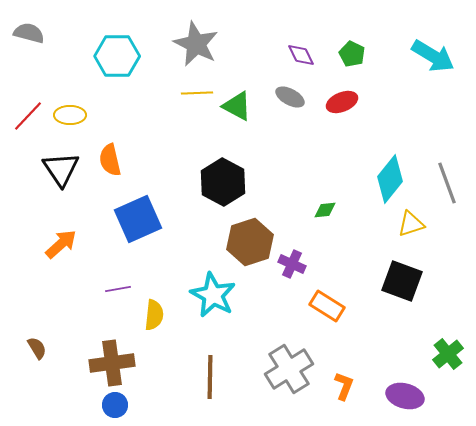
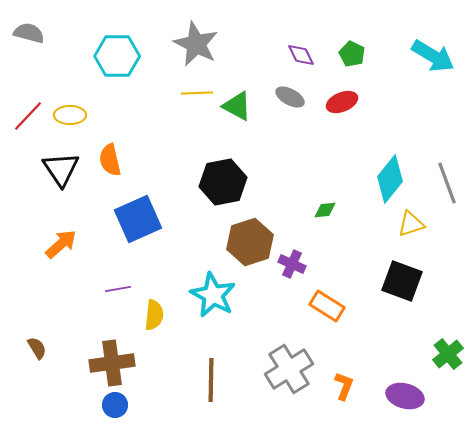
black hexagon: rotated 21 degrees clockwise
brown line: moved 1 px right, 3 px down
